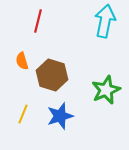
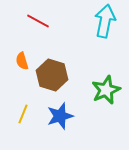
red line: rotated 75 degrees counterclockwise
